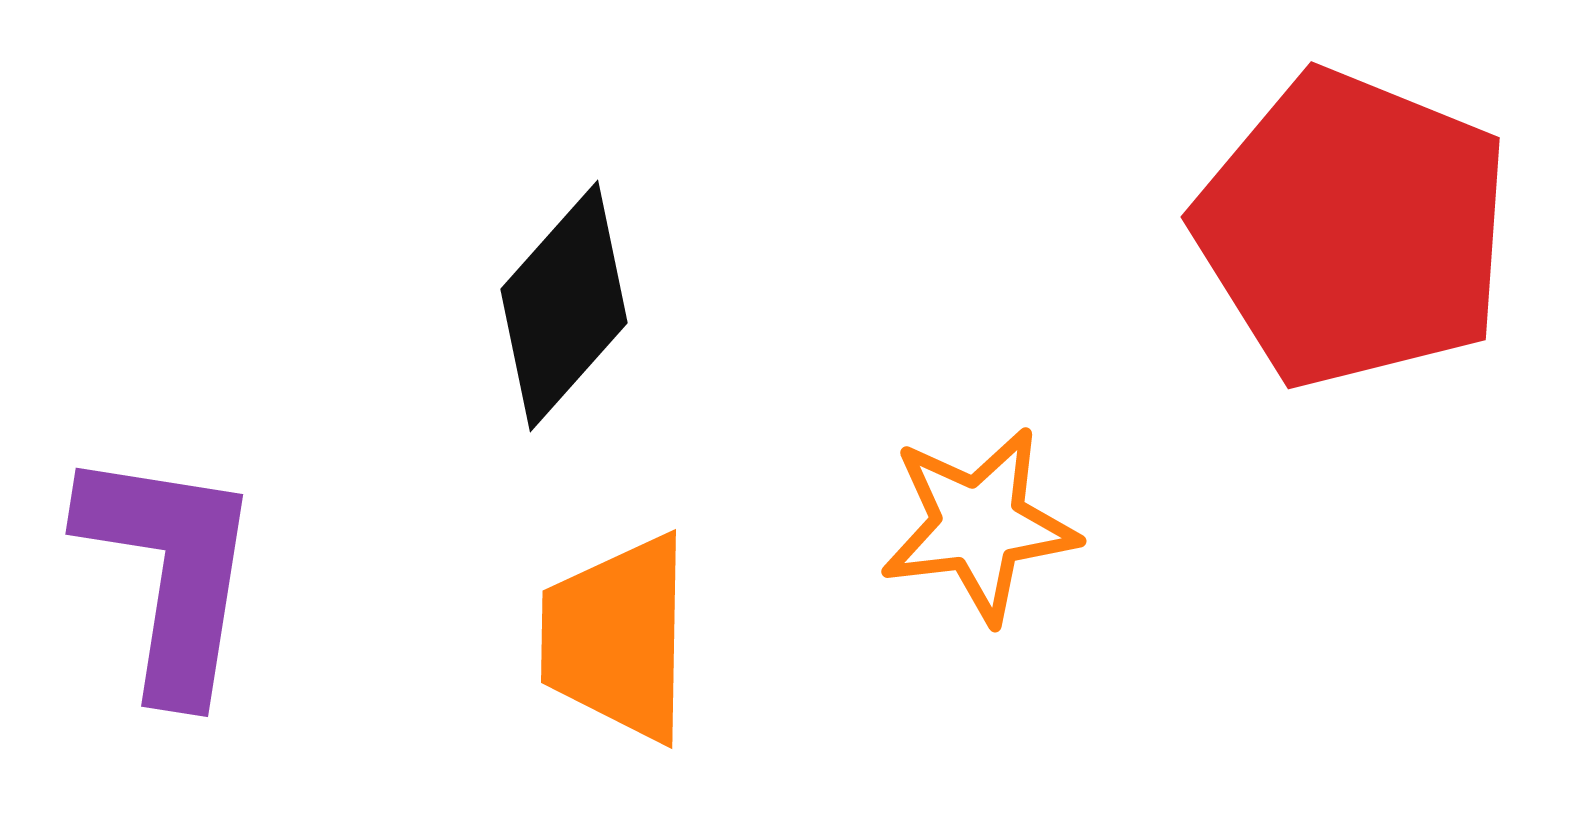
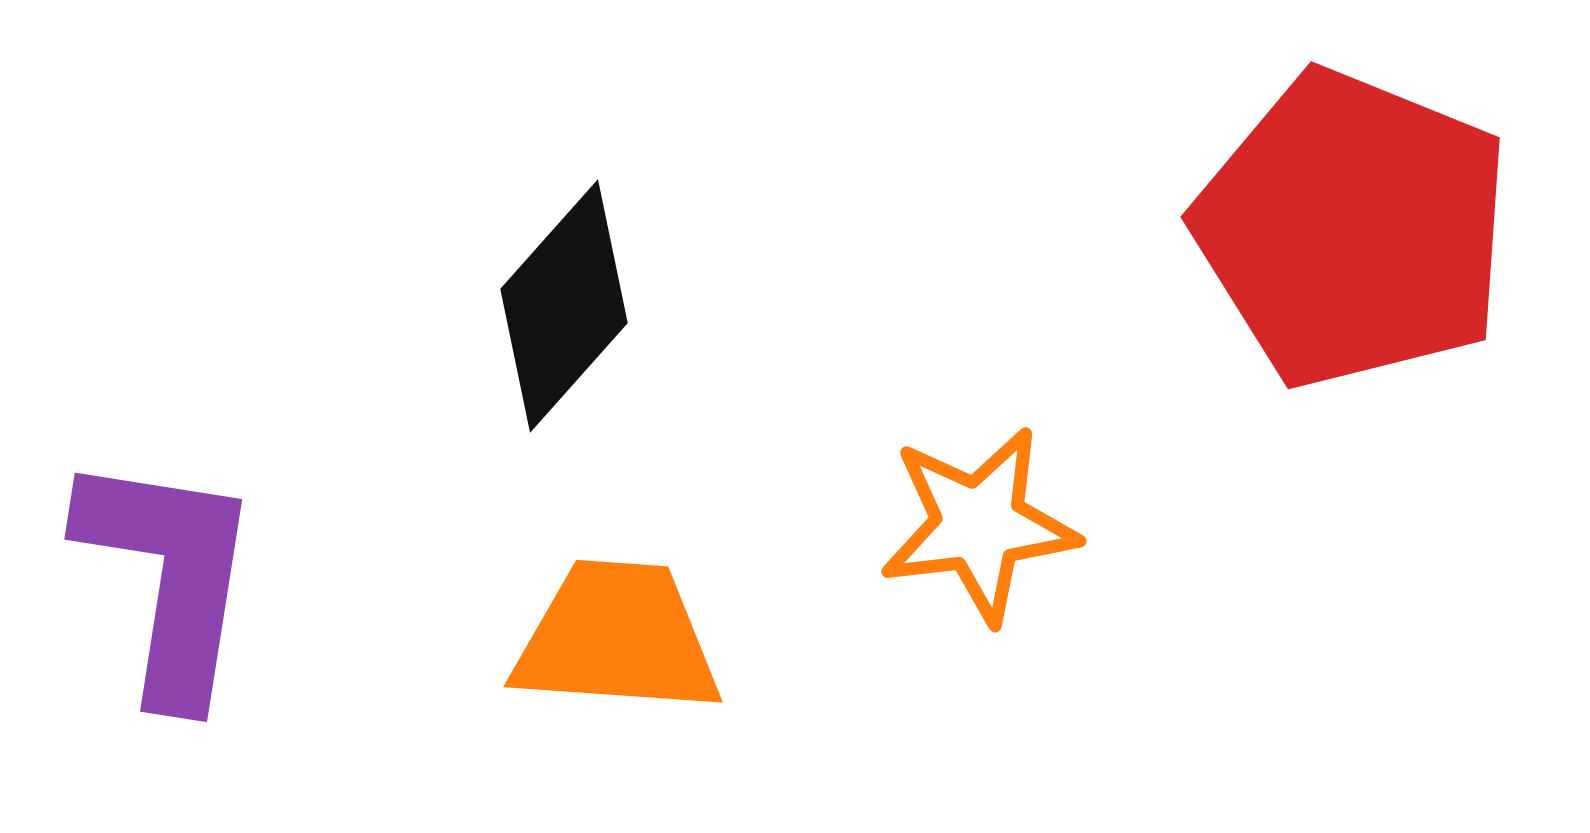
purple L-shape: moved 1 px left, 5 px down
orange trapezoid: rotated 93 degrees clockwise
